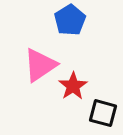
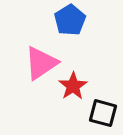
pink triangle: moved 1 px right, 2 px up
